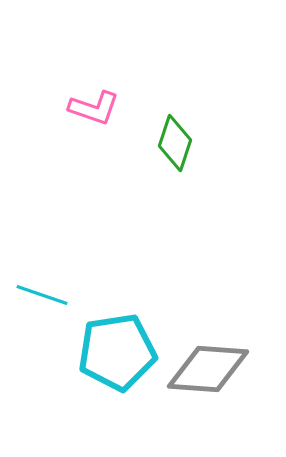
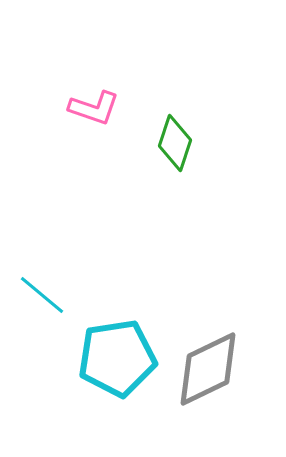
cyan line: rotated 21 degrees clockwise
cyan pentagon: moved 6 px down
gray diamond: rotated 30 degrees counterclockwise
